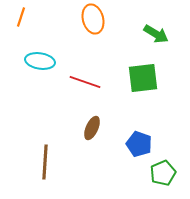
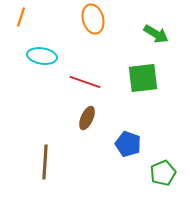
cyan ellipse: moved 2 px right, 5 px up
brown ellipse: moved 5 px left, 10 px up
blue pentagon: moved 11 px left
